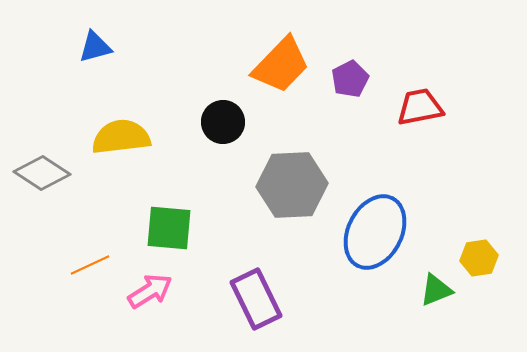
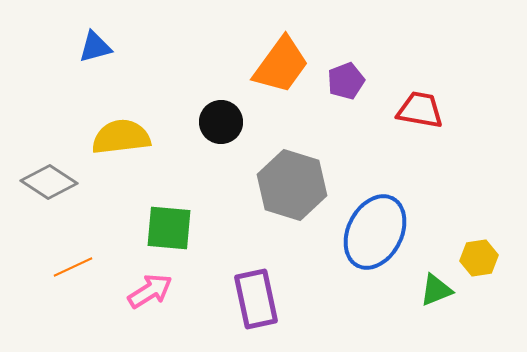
orange trapezoid: rotated 8 degrees counterclockwise
purple pentagon: moved 4 px left, 2 px down; rotated 6 degrees clockwise
red trapezoid: moved 3 px down; rotated 21 degrees clockwise
black circle: moved 2 px left
gray diamond: moved 7 px right, 9 px down
gray hexagon: rotated 20 degrees clockwise
orange line: moved 17 px left, 2 px down
purple rectangle: rotated 14 degrees clockwise
